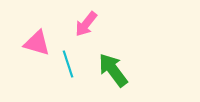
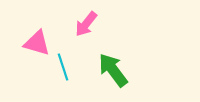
cyan line: moved 5 px left, 3 px down
